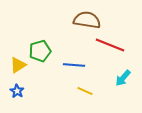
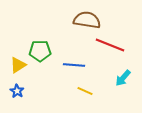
green pentagon: rotated 15 degrees clockwise
